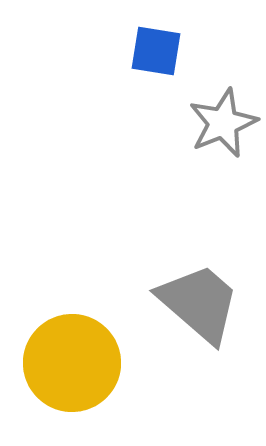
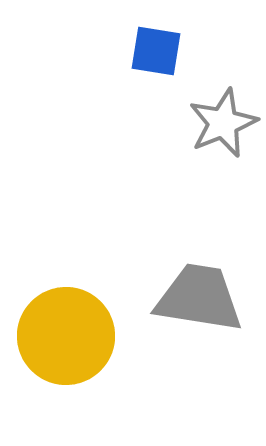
gray trapezoid: moved 5 px up; rotated 32 degrees counterclockwise
yellow circle: moved 6 px left, 27 px up
